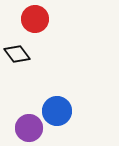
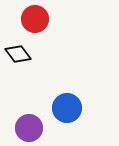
black diamond: moved 1 px right
blue circle: moved 10 px right, 3 px up
